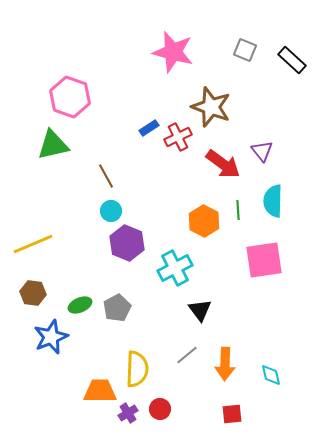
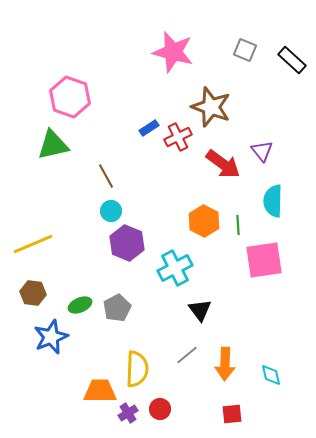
green line: moved 15 px down
